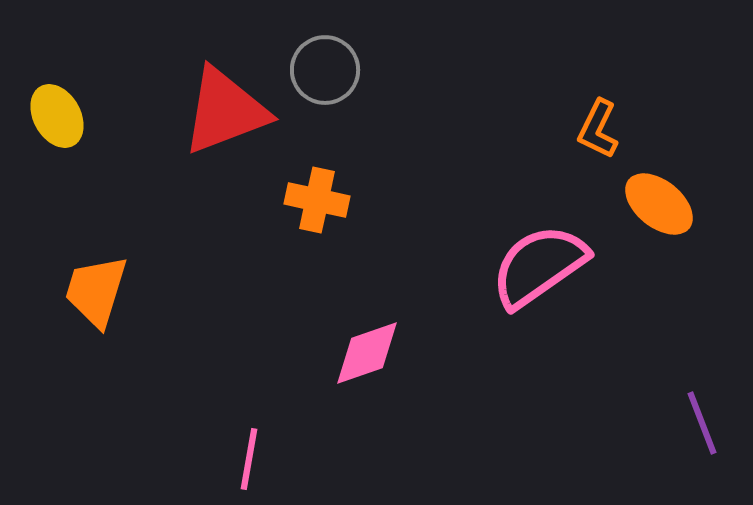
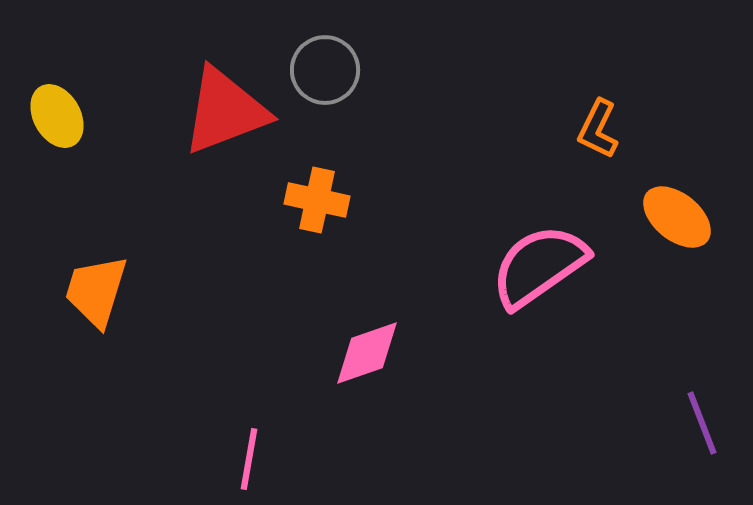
orange ellipse: moved 18 px right, 13 px down
